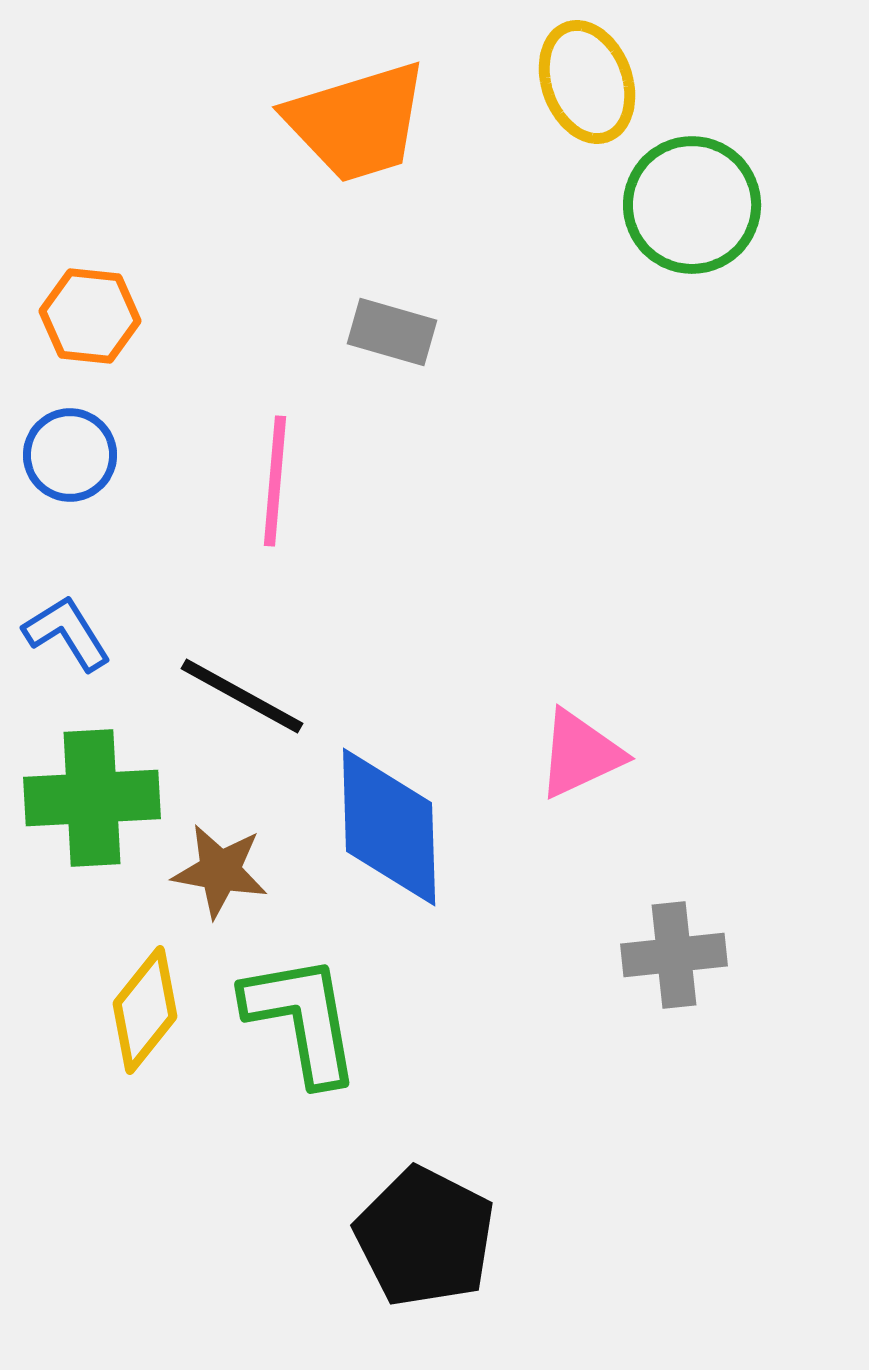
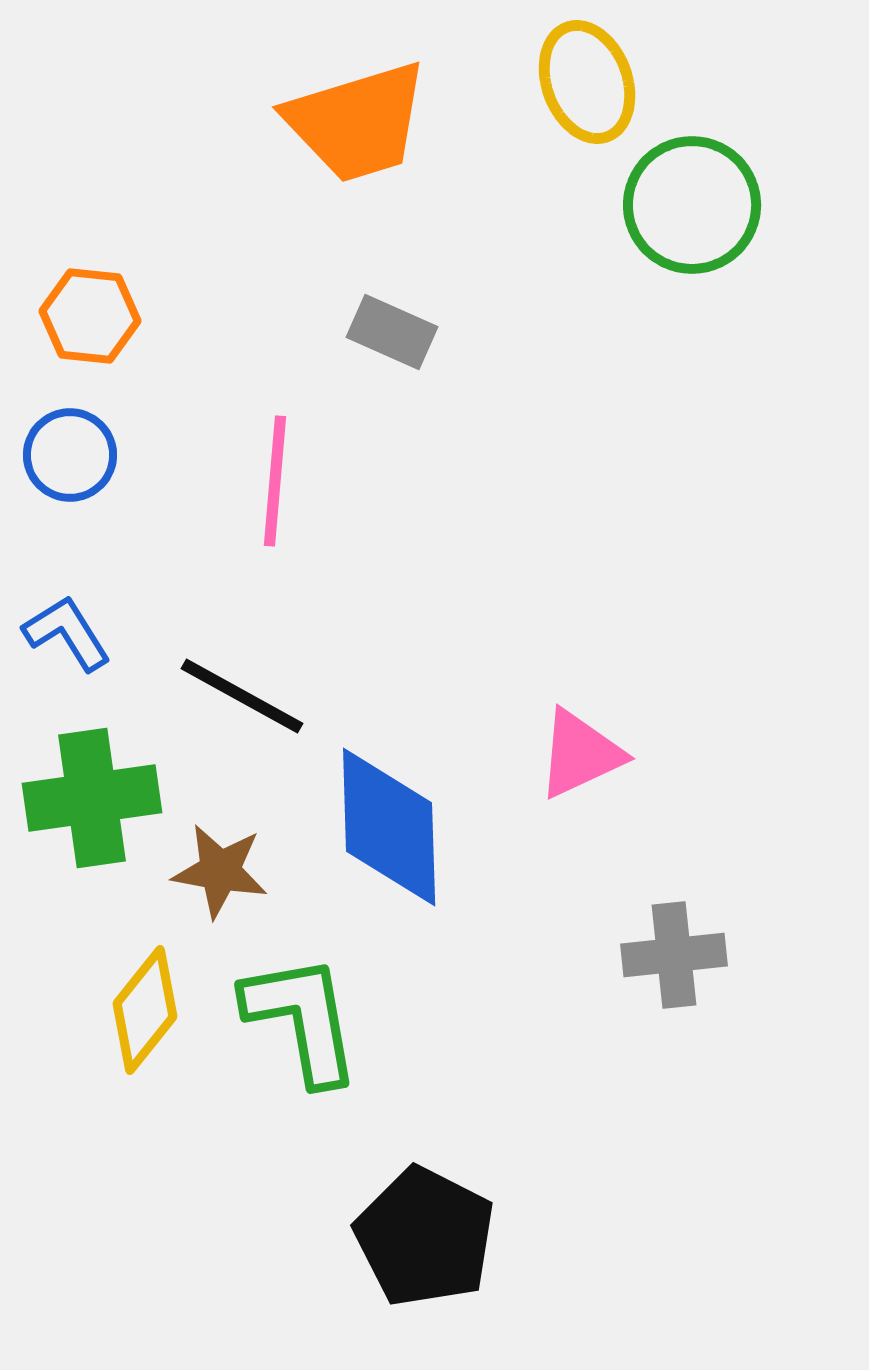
gray rectangle: rotated 8 degrees clockwise
green cross: rotated 5 degrees counterclockwise
